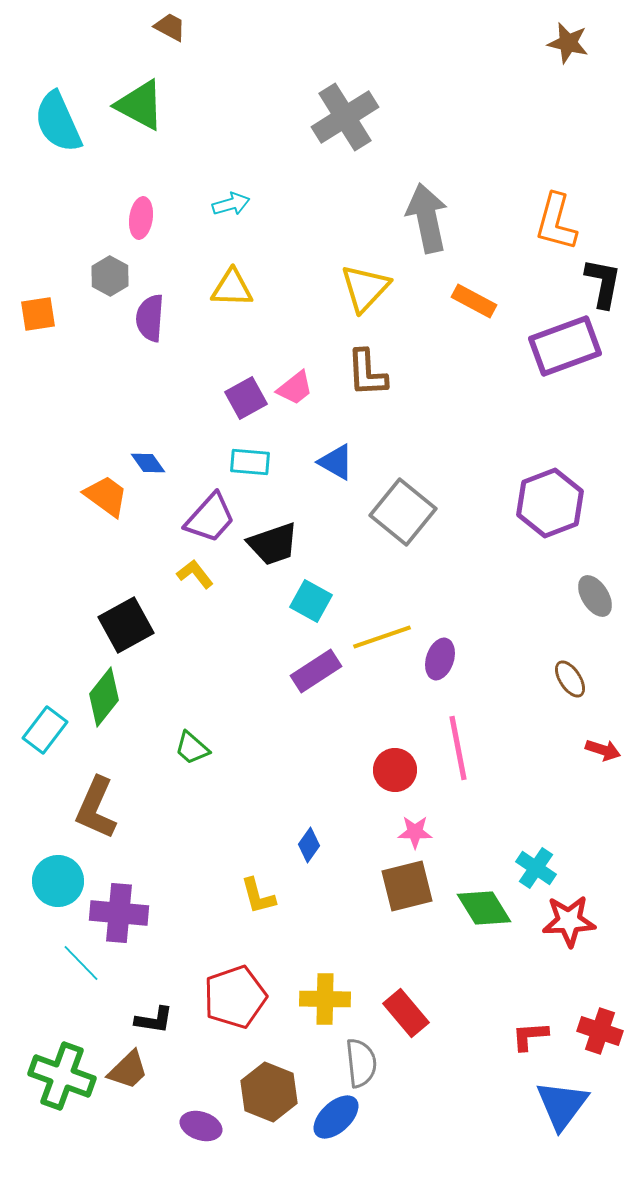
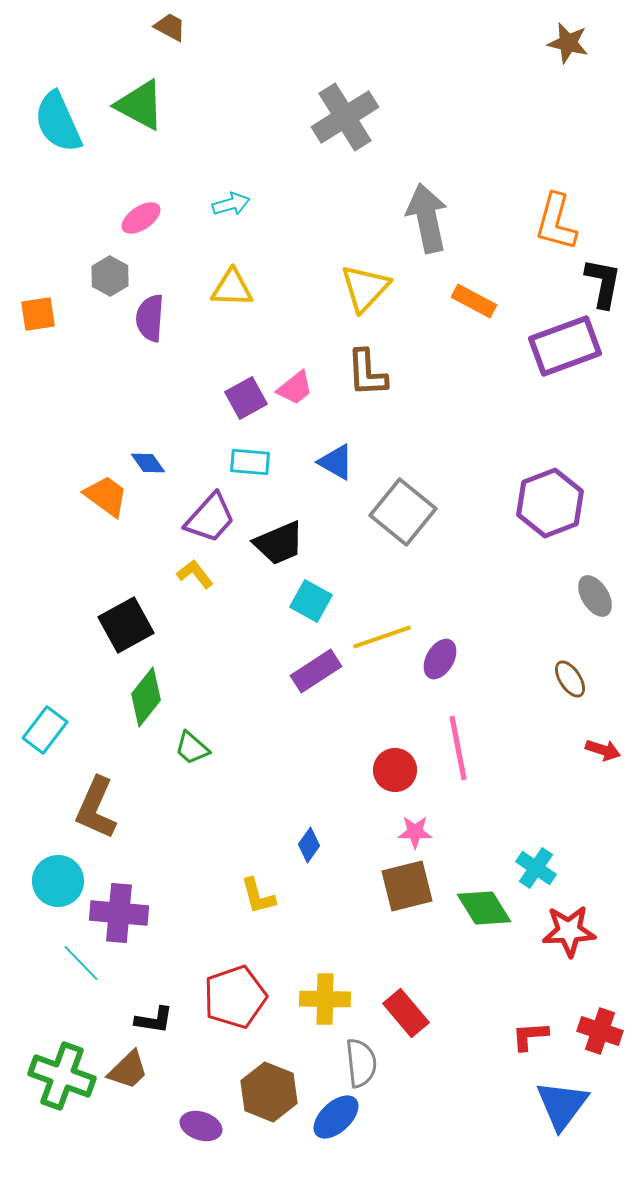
pink ellipse at (141, 218): rotated 48 degrees clockwise
black trapezoid at (273, 544): moved 6 px right, 1 px up; rotated 4 degrees counterclockwise
purple ellipse at (440, 659): rotated 12 degrees clockwise
green diamond at (104, 697): moved 42 px right
red star at (569, 921): moved 10 px down
